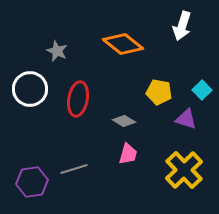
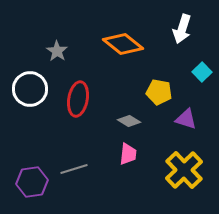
white arrow: moved 3 px down
gray star: rotated 10 degrees clockwise
cyan square: moved 18 px up
gray diamond: moved 5 px right
pink trapezoid: rotated 10 degrees counterclockwise
